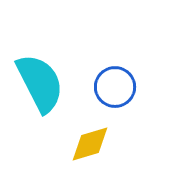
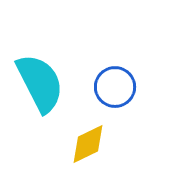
yellow diamond: moved 2 px left; rotated 9 degrees counterclockwise
